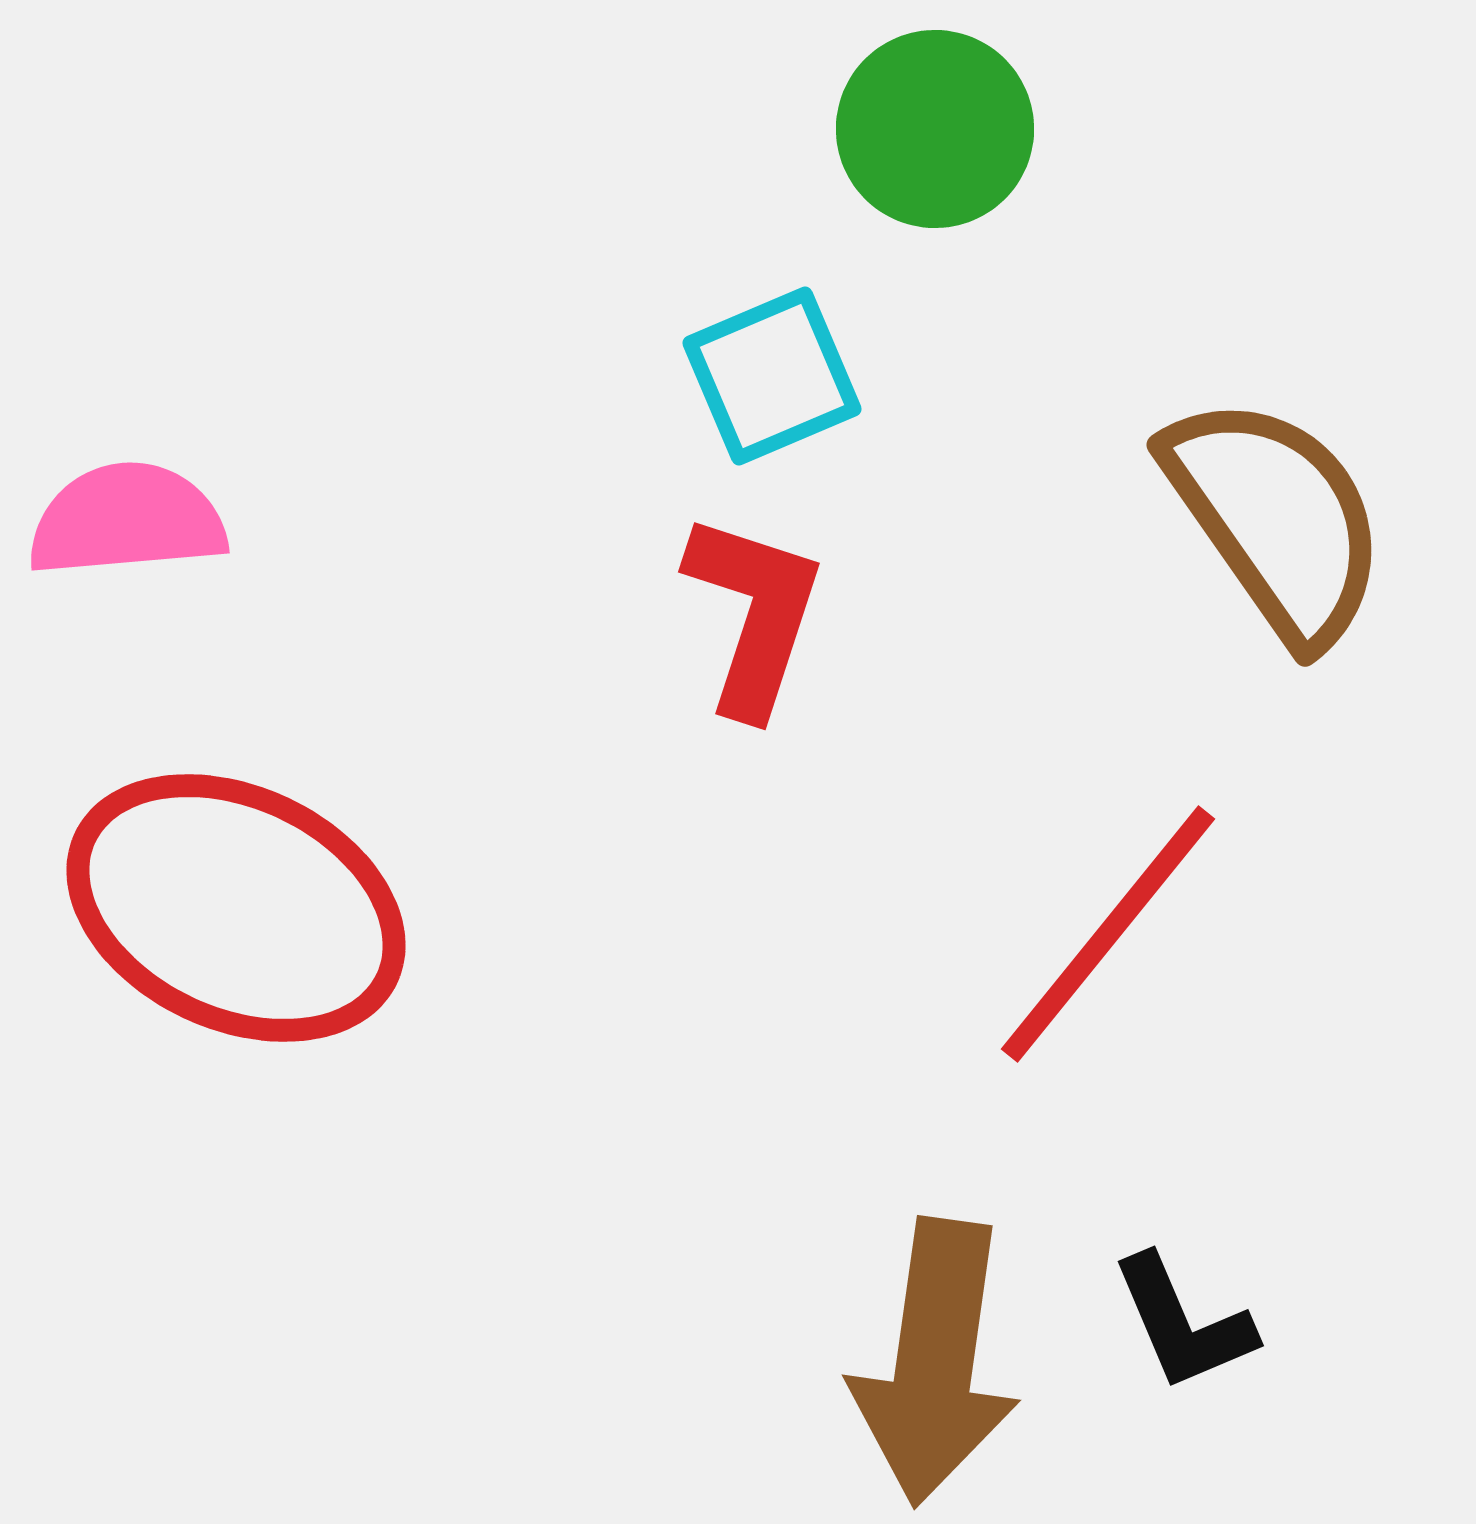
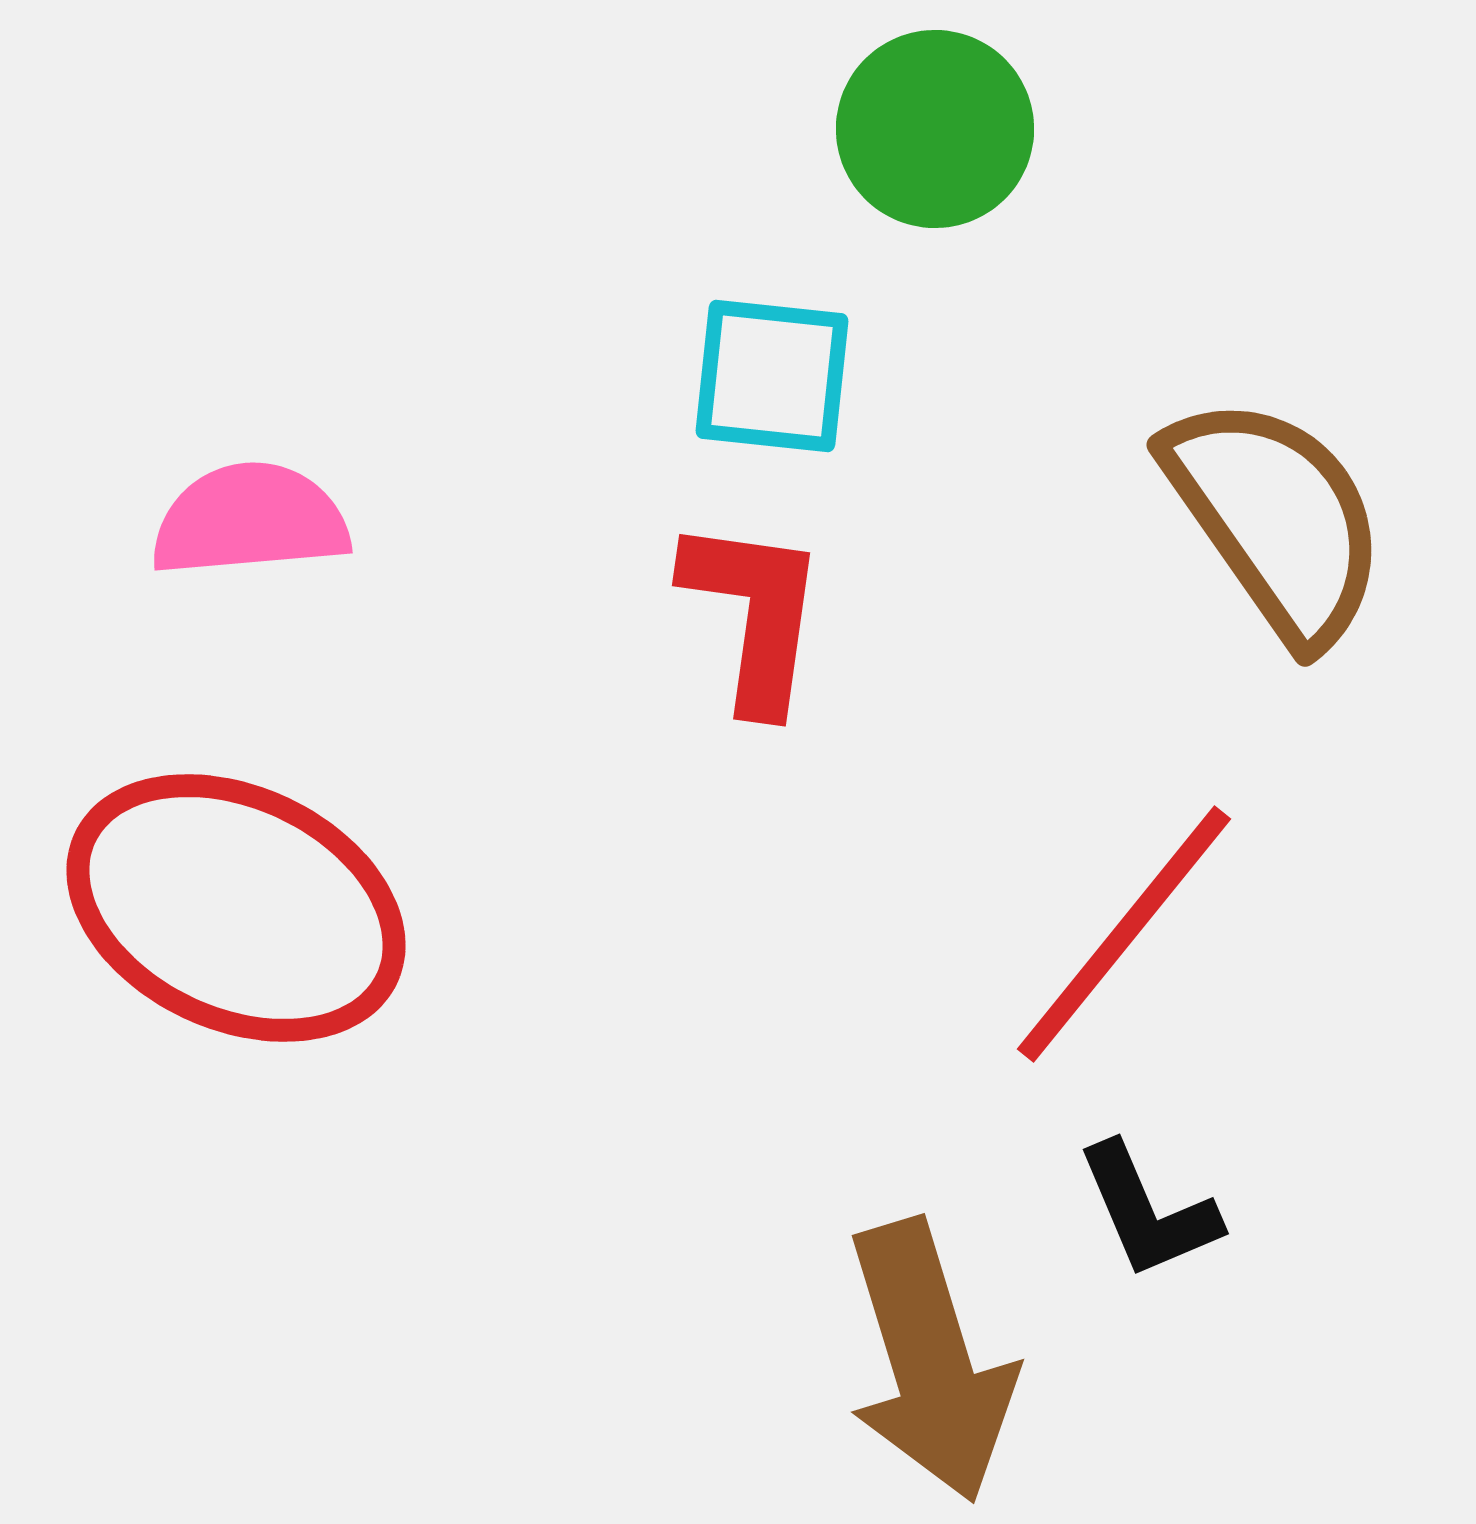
cyan square: rotated 29 degrees clockwise
pink semicircle: moved 123 px right
red L-shape: rotated 10 degrees counterclockwise
red line: moved 16 px right
black L-shape: moved 35 px left, 112 px up
brown arrow: moved 5 px left, 1 px up; rotated 25 degrees counterclockwise
